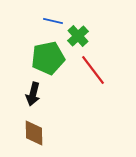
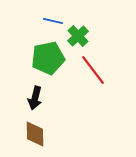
black arrow: moved 2 px right, 4 px down
brown diamond: moved 1 px right, 1 px down
